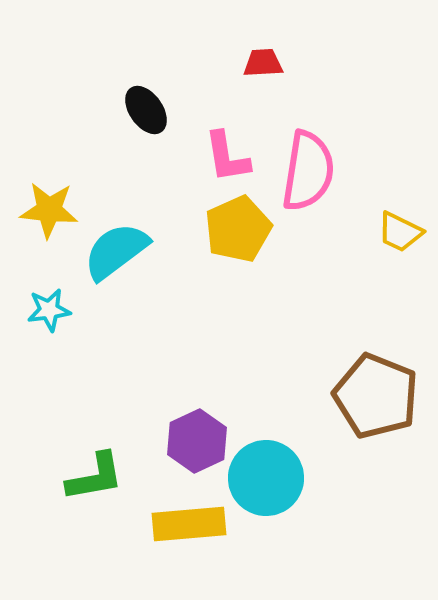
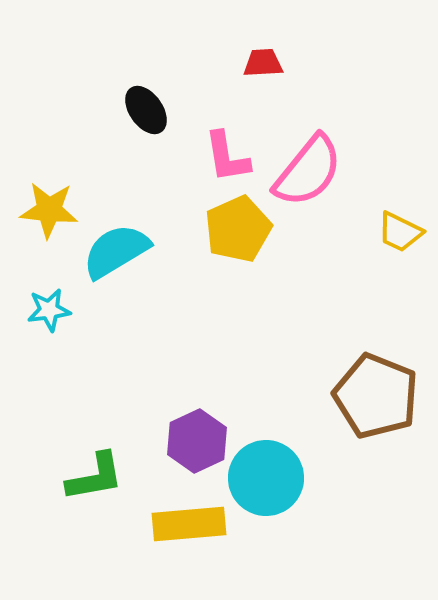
pink semicircle: rotated 30 degrees clockwise
cyan semicircle: rotated 6 degrees clockwise
